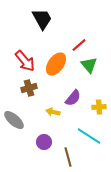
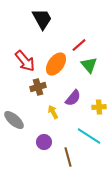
brown cross: moved 9 px right, 1 px up
yellow arrow: rotated 48 degrees clockwise
